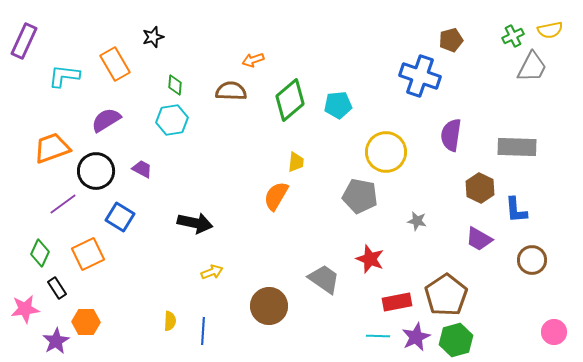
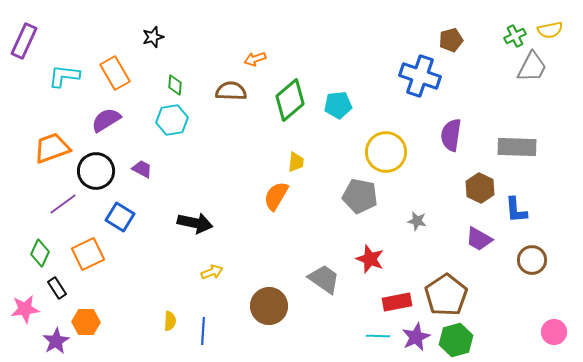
green cross at (513, 36): moved 2 px right
orange arrow at (253, 60): moved 2 px right, 1 px up
orange rectangle at (115, 64): moved 9 px down
